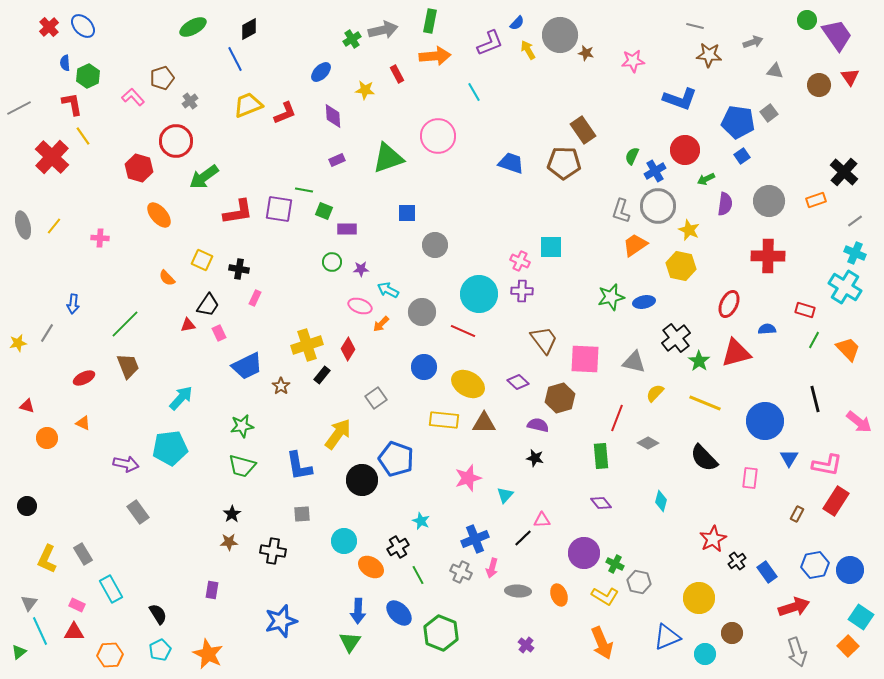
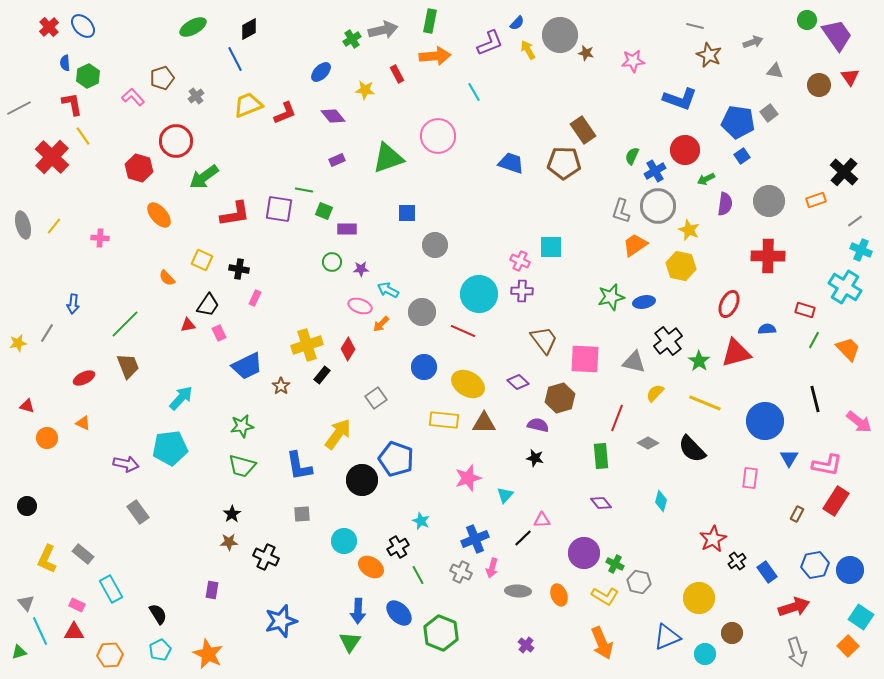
brown star at (709, 55): rotated 20 degrees clockwise
gray cross at (190, 101): moved 6 px right, 5 px up
purple diamond at (333, 116): rotated 35 degrees counterclockwise
red L-shape at (238, 212): moved 3 px left, 2 px down
cyan cross at (855, 253): moved 6 px right, 3 px up
black cross at (676, 338): moved 8 px left, 3 px down
black semicircle at (704, 458): moved 12 px left, 9 px up
black cross at (273, 551): moved 7 px left, 6 px down; rotated 15 degrees clockwise
gray rectangle at (83, 554): rotated 20 degrees counterclockwise
gray triangle at (29, 603): moved 3 px left; rotated 18 degrees counterclockwise
green triangle at (19, 652): rotated 21 degrees clockwise
